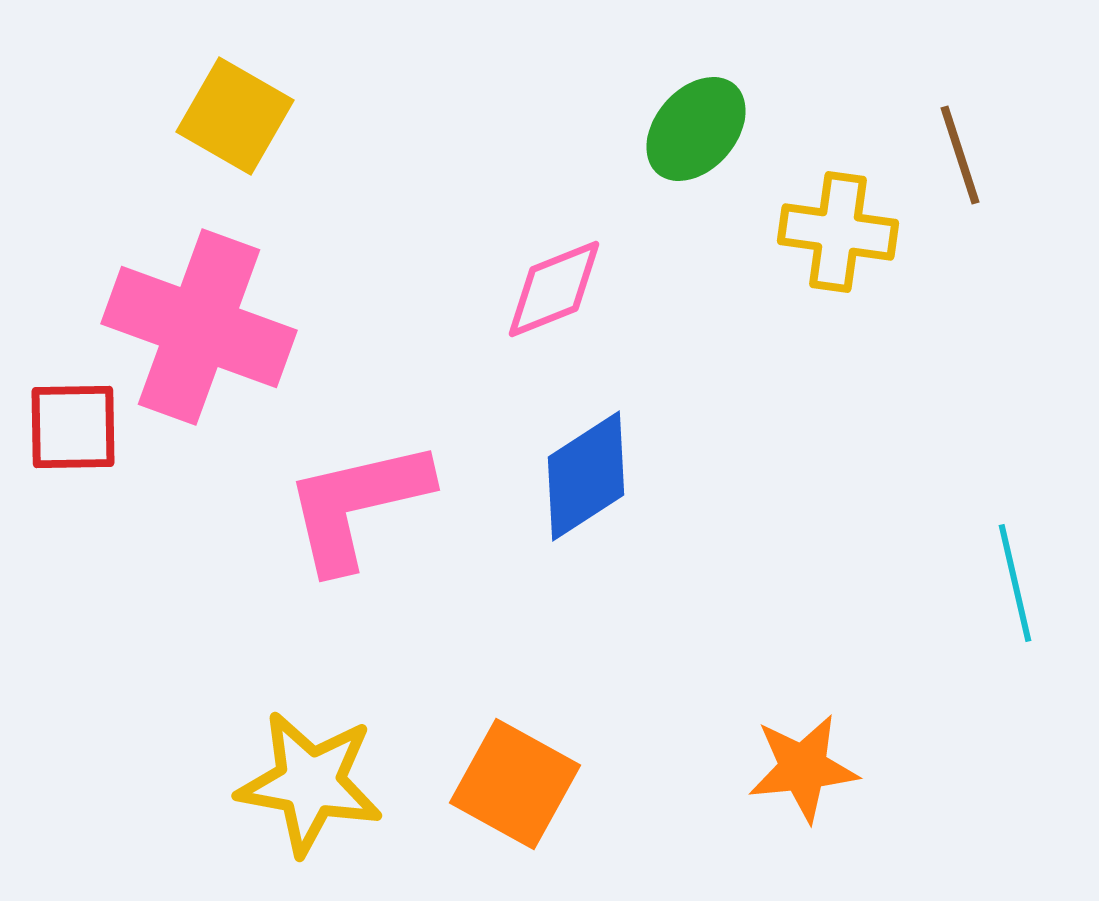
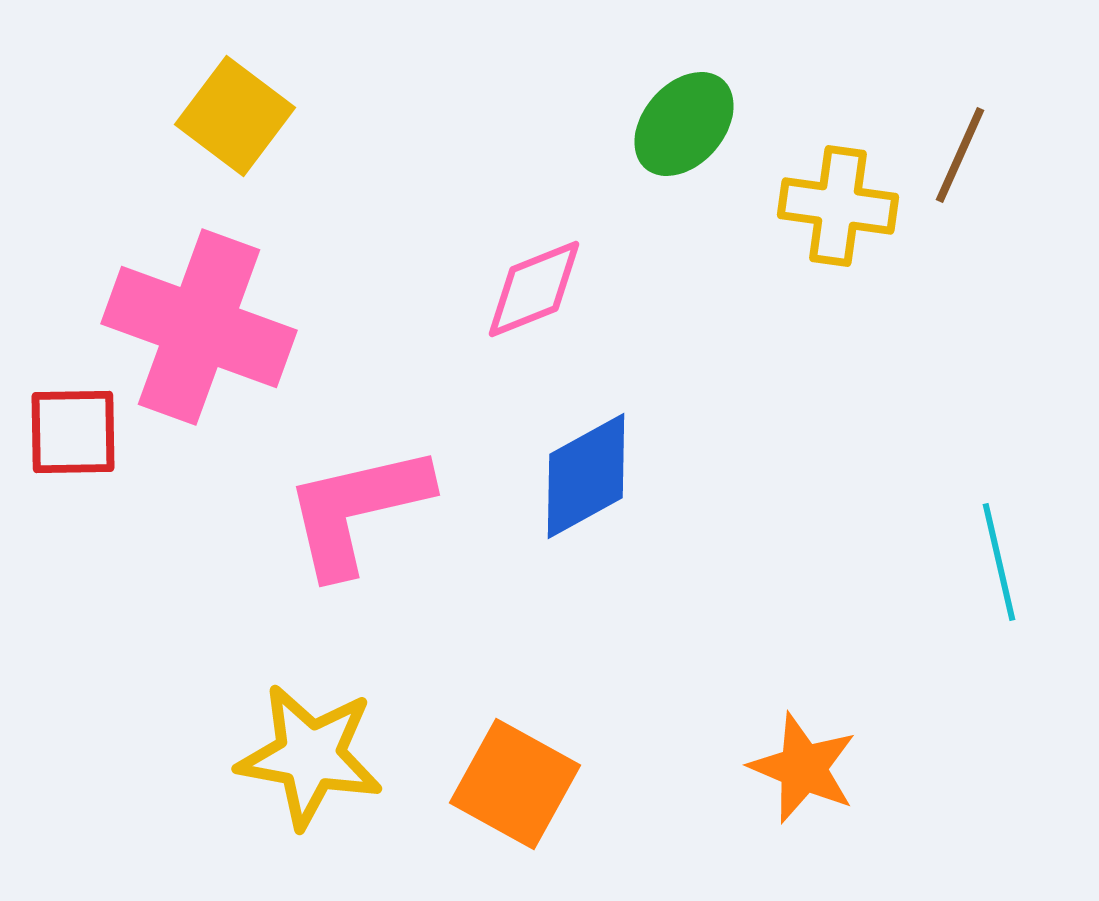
yellow square: rotated 7 degrees clockwise
green ellipse: moved 12 px left, 5 px up
brown line: rotated 42 degrees clockwise
yellow cross: moved 26 px up
pink diamond: moved 20 px left
red square: moved 5 px down
blue diamond: rotated 4 degrees clockwise
pink L-shape: moved 5 px down
cyan line: moved 16 px left, 21 px up
orange star: rotated 29 degrees clockwise
yellow star: moved 27 px up
